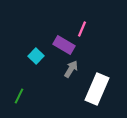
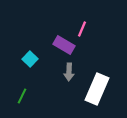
cyan square: moved 6 px left, 3 px down
gray arrow: moved 2 px left, 3 px down; rotated 150 degrees clockwise
green line: moved 3 px right
